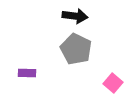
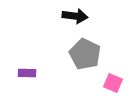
gray pentagon: moved 9 px right, 5 px down
pink square: rotated 18 degrees counterclockwise
